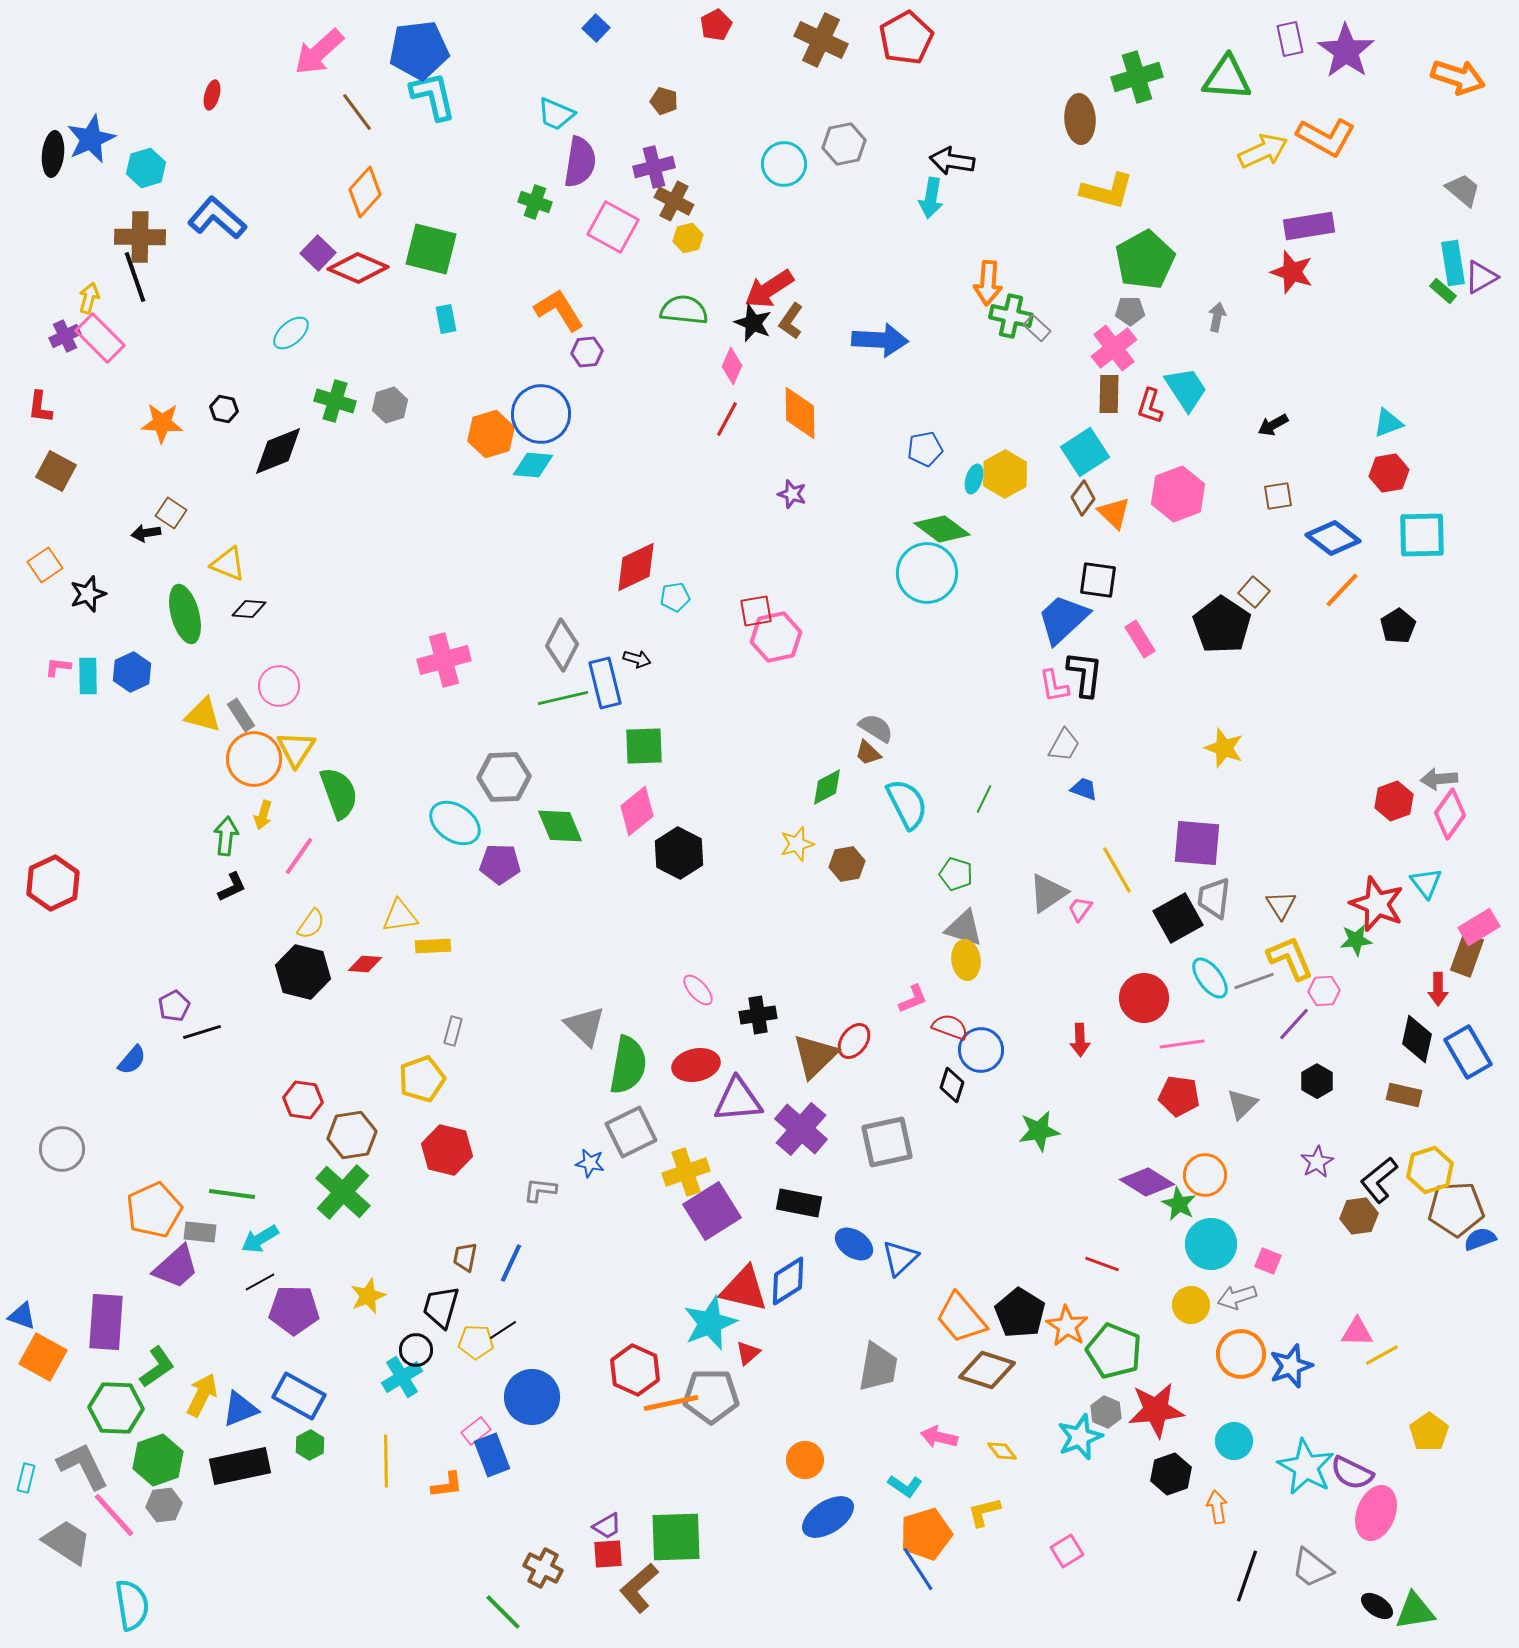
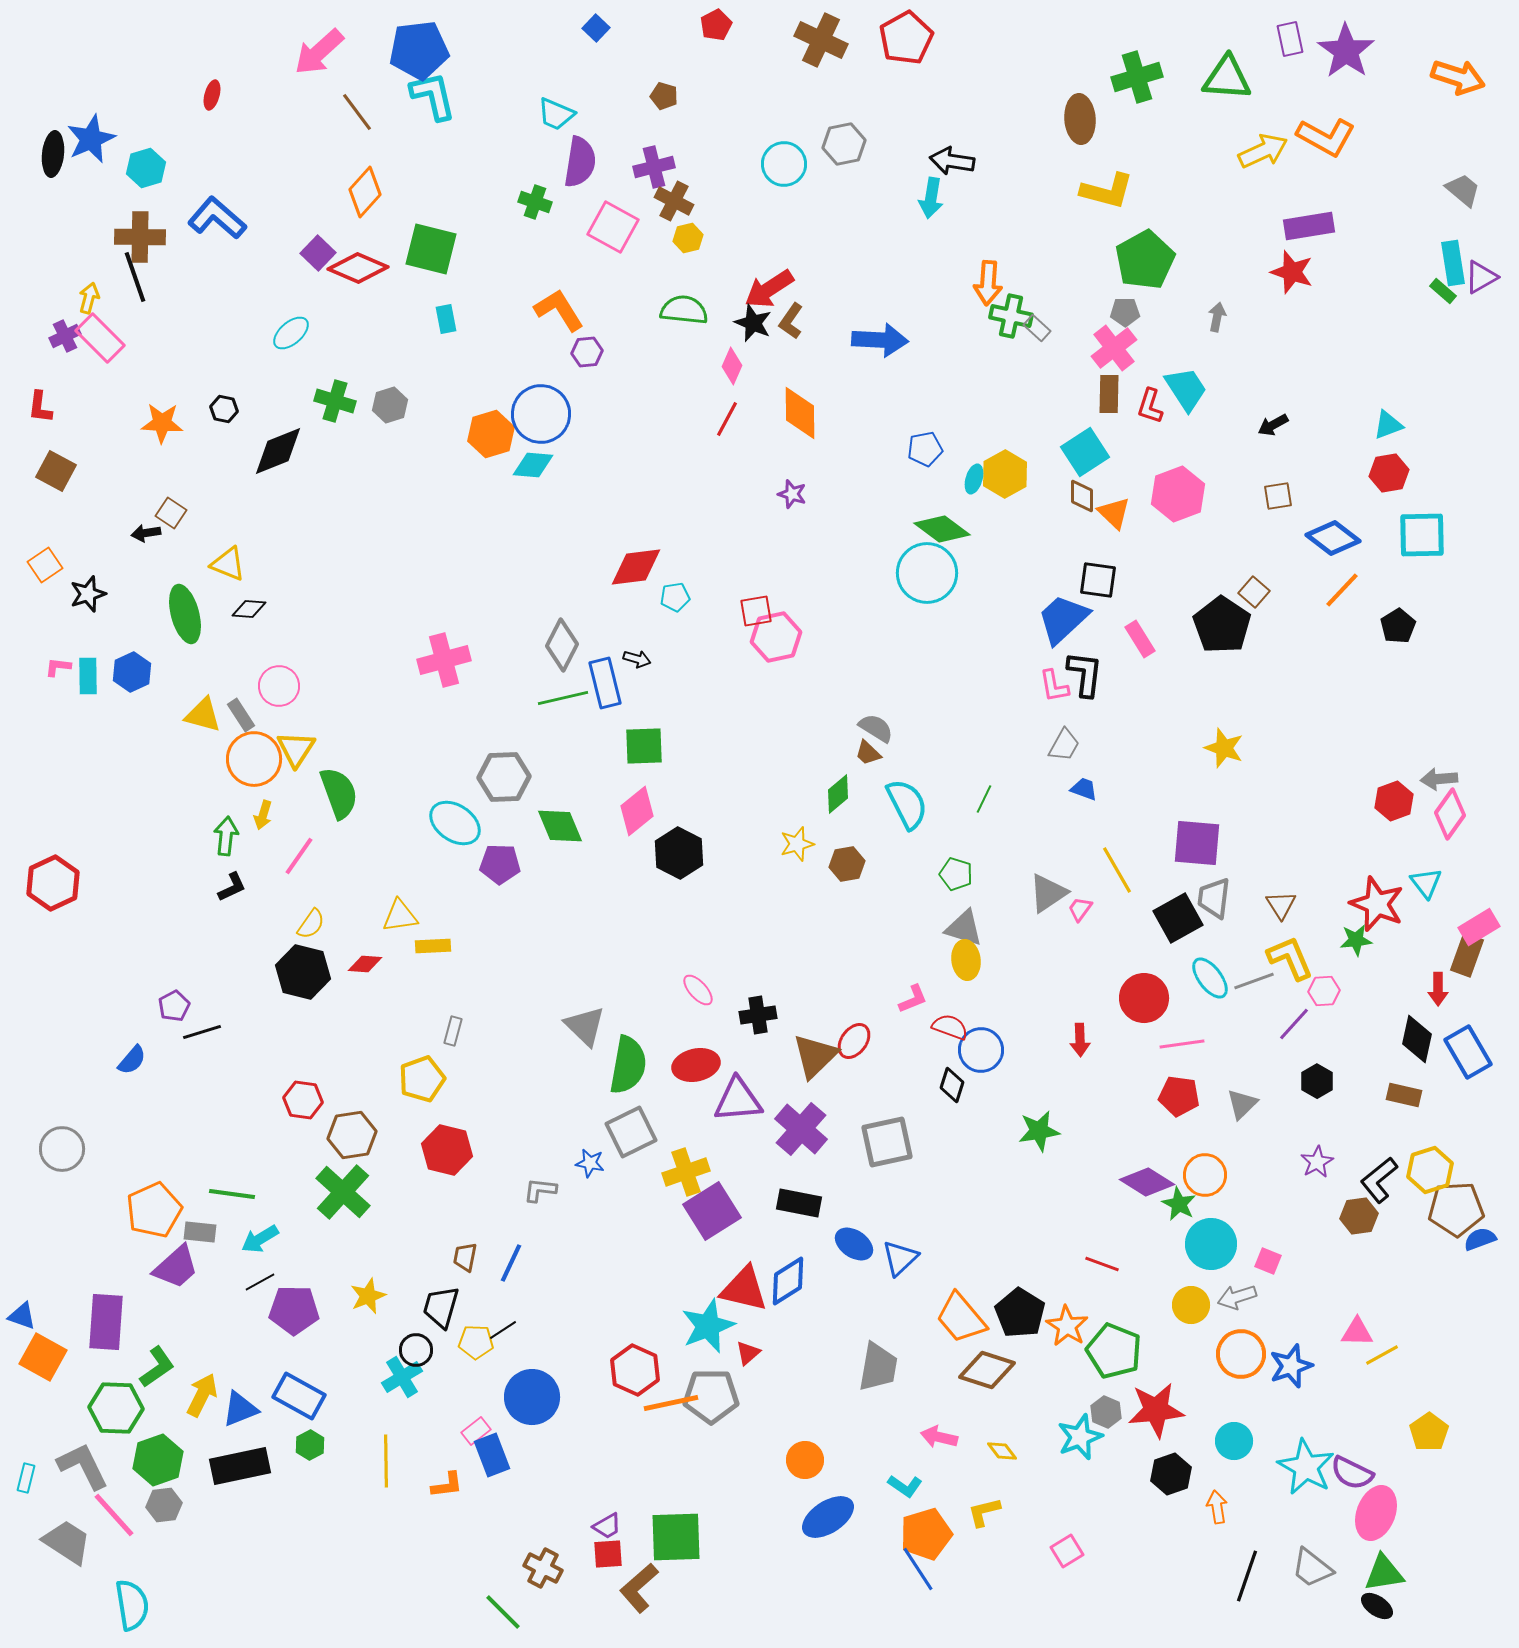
brown pentagon at (664, 101): moved 5 px up
gray pentagon at (1130, 311): moved 5 px left, 1 px down
cyan triangle at (1388, 423): moved 2 px down
brown diamond at (1083, 498): moved 1 px left, 2 px up; rotated 36 degrees counterclockwise
red diamond at (636, 567): rotated 18 degrees clockwise
green diamond at (827, 787): moved 11 px right, 7 px down; rotated 12 degrees counterclockwise
cyan star at (710, 1323): moved 2 px left, 3 px down
green triangle at (1415, 1611): moved 31 px left, 38 px up
